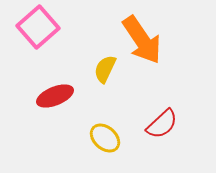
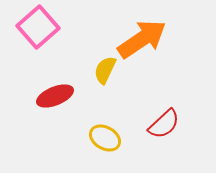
orange arrow: moved 1 px up; rotated 90 degrees counterclockwise
yellow semicircle: moved 1 px down
red semicircle: moved 2 px right
yellow ellipse: rotated 12 degrees counterclockwise
